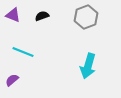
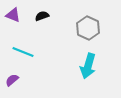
gray hexagon: moved 2 px right, 11 px down; rotated 15 degrees counterclockwise
